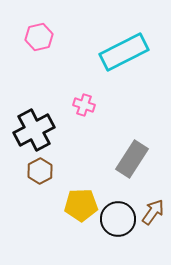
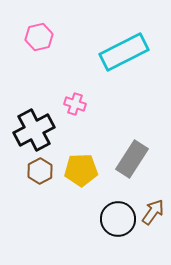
pink cross: moved 9 px left, 1 px up
yellow pentagon: moved 35 px up
